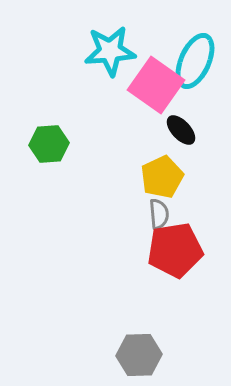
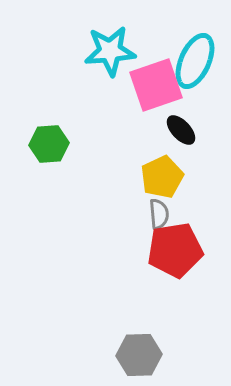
pink square: rotated 36 degrees clockwise
